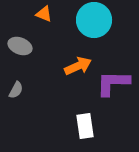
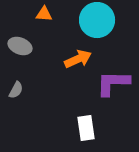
orange triangle: rotated 18 degrees counterclockwise
cyan circle: moved 3 px right
orange arrow: moved 7 px up
white rectangle: moved 1 px right, 2 px down
